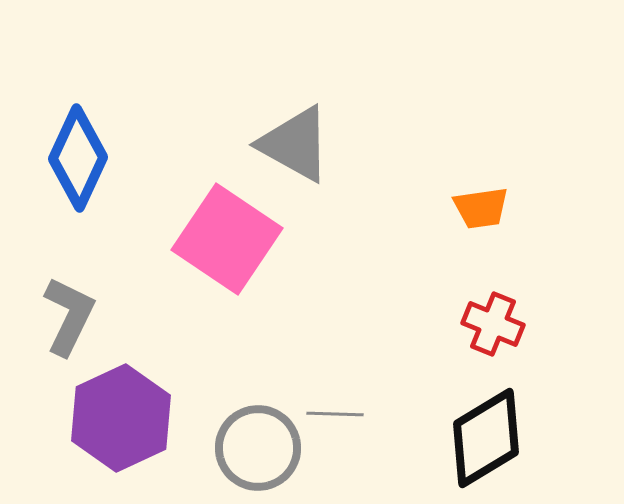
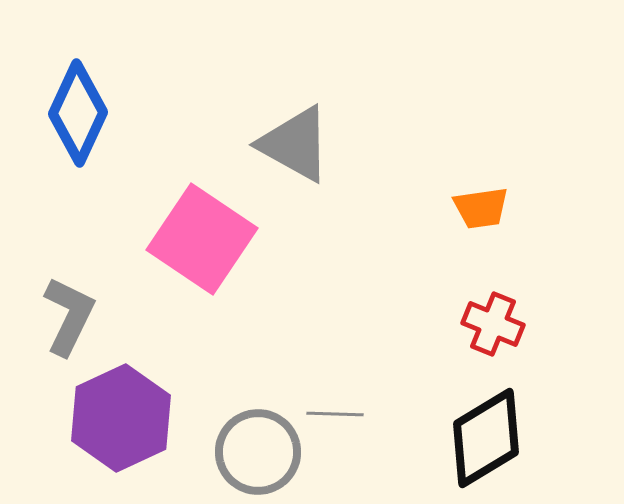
blue diamond: moved 45 px up
pink square: moved 25 px left
gray circle: moved 4 px down
